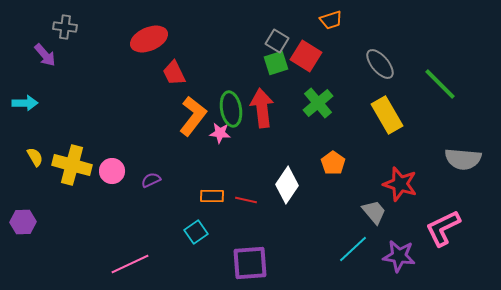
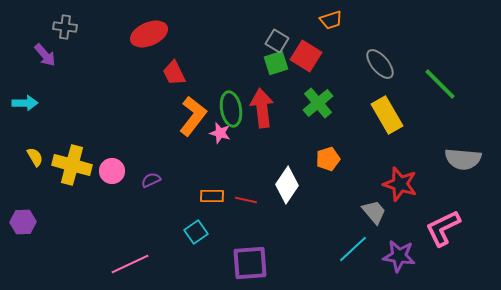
red ellipse: moved 5 px up
pink star: rotated 10 degrees clockwise
orange pentagon: moved 5 px left, 4 px up; rotated 20 degrees clockwise
